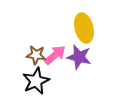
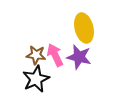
pink arrow: rotated 75 degrees counterclockwise
black star: moved 2 px up
